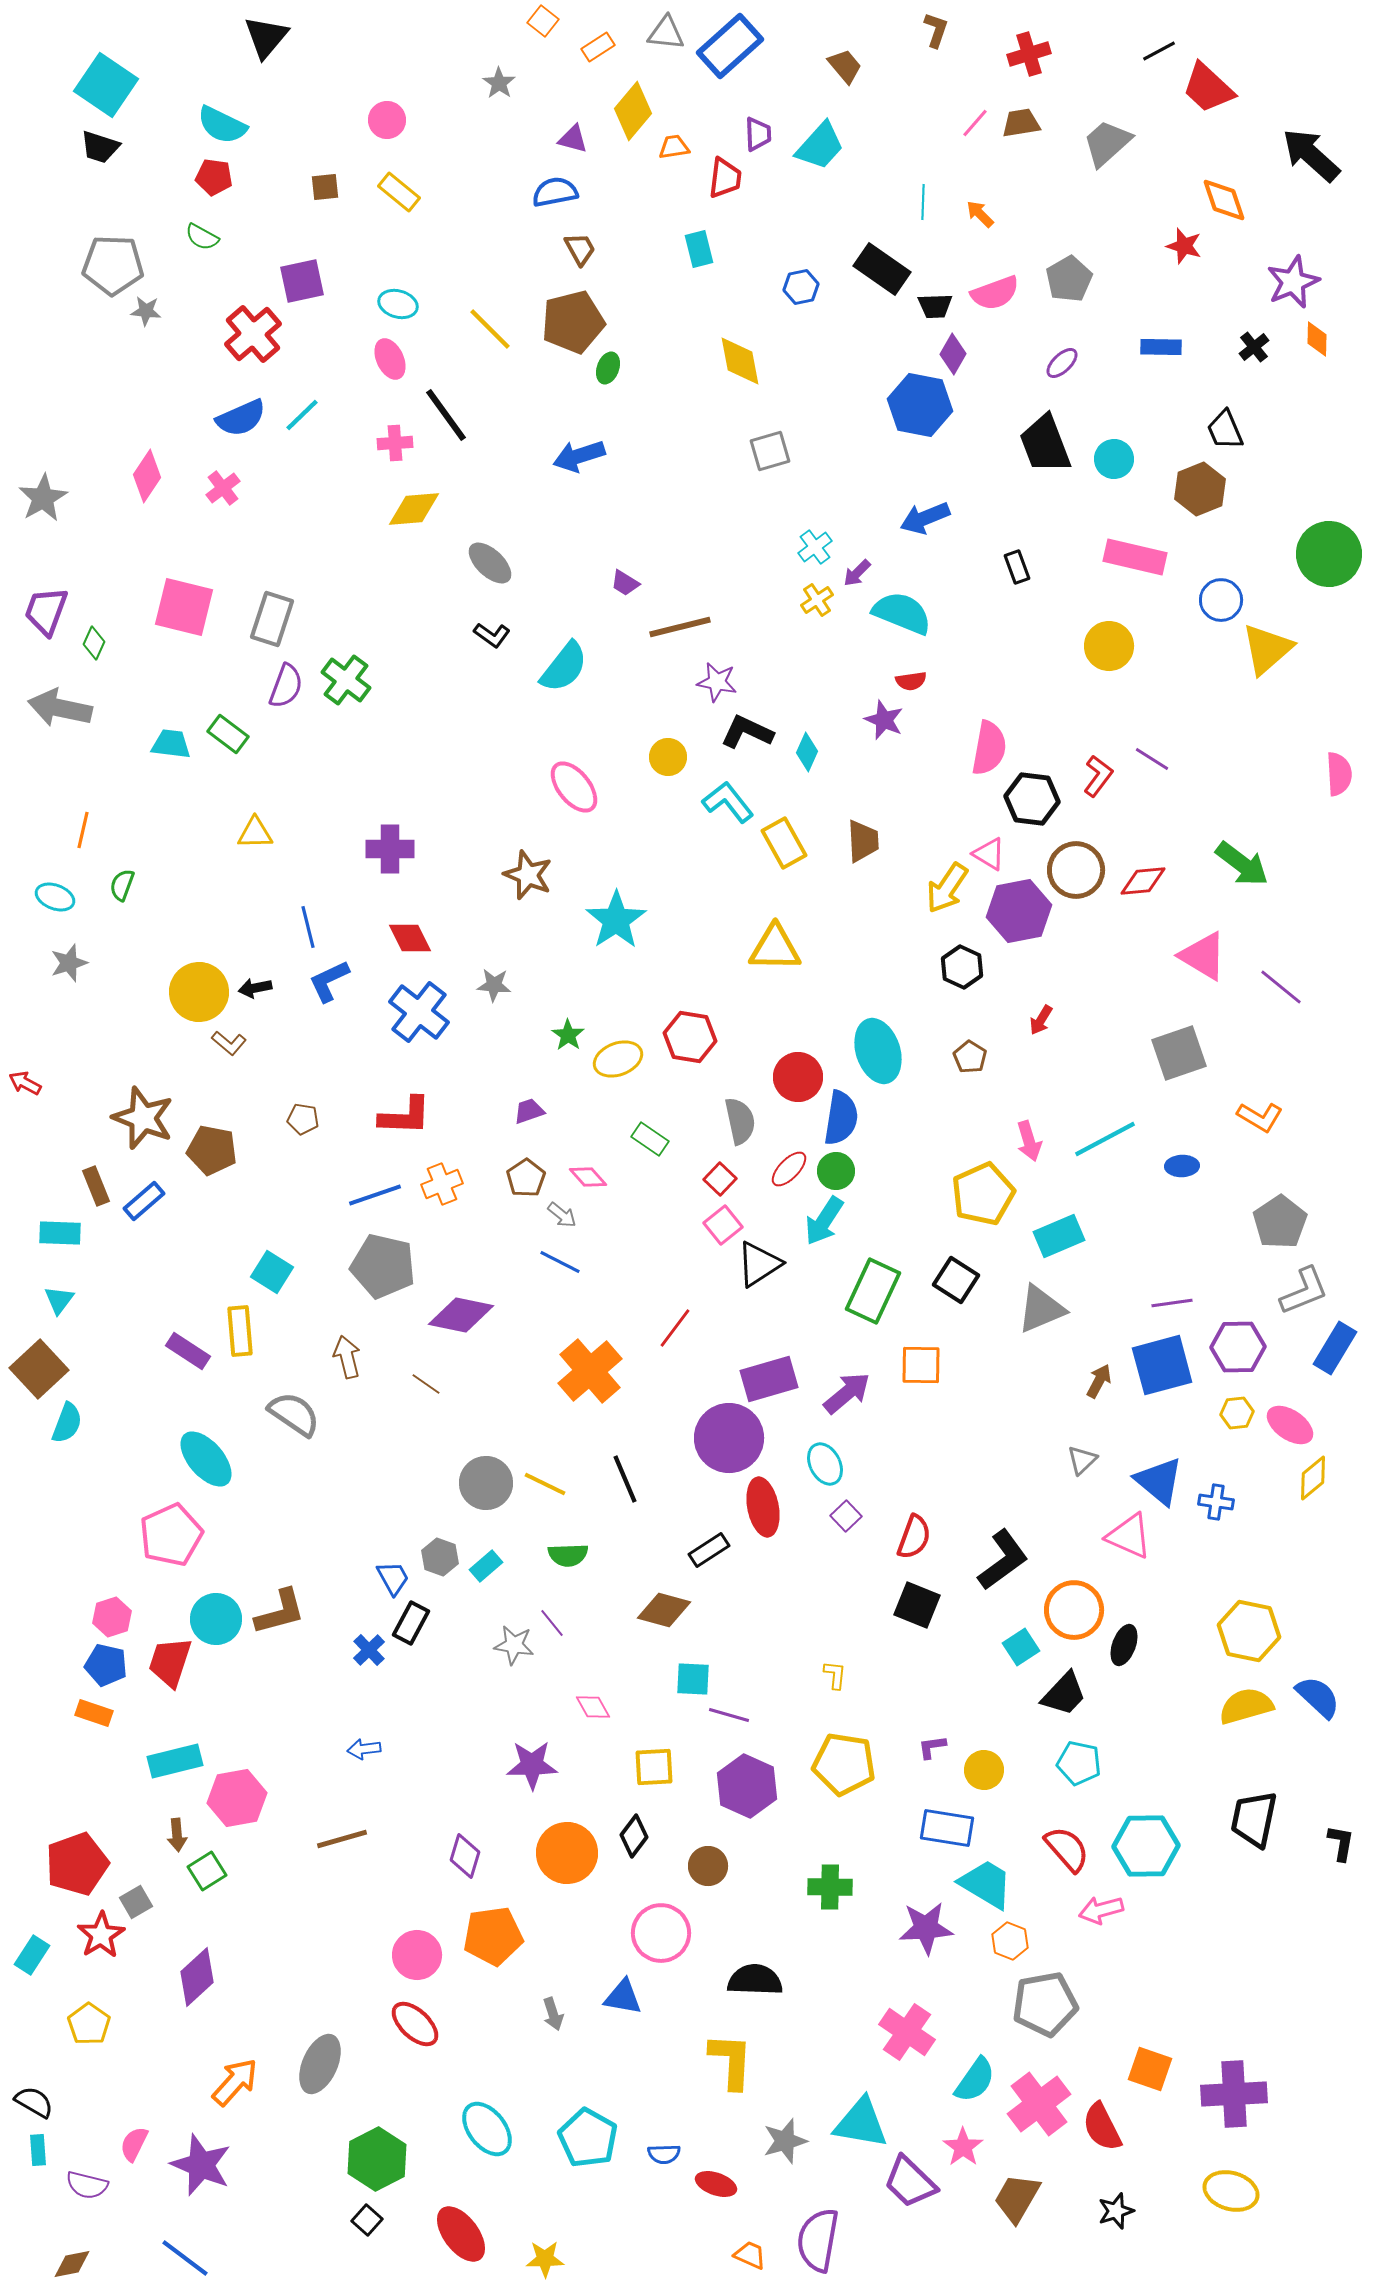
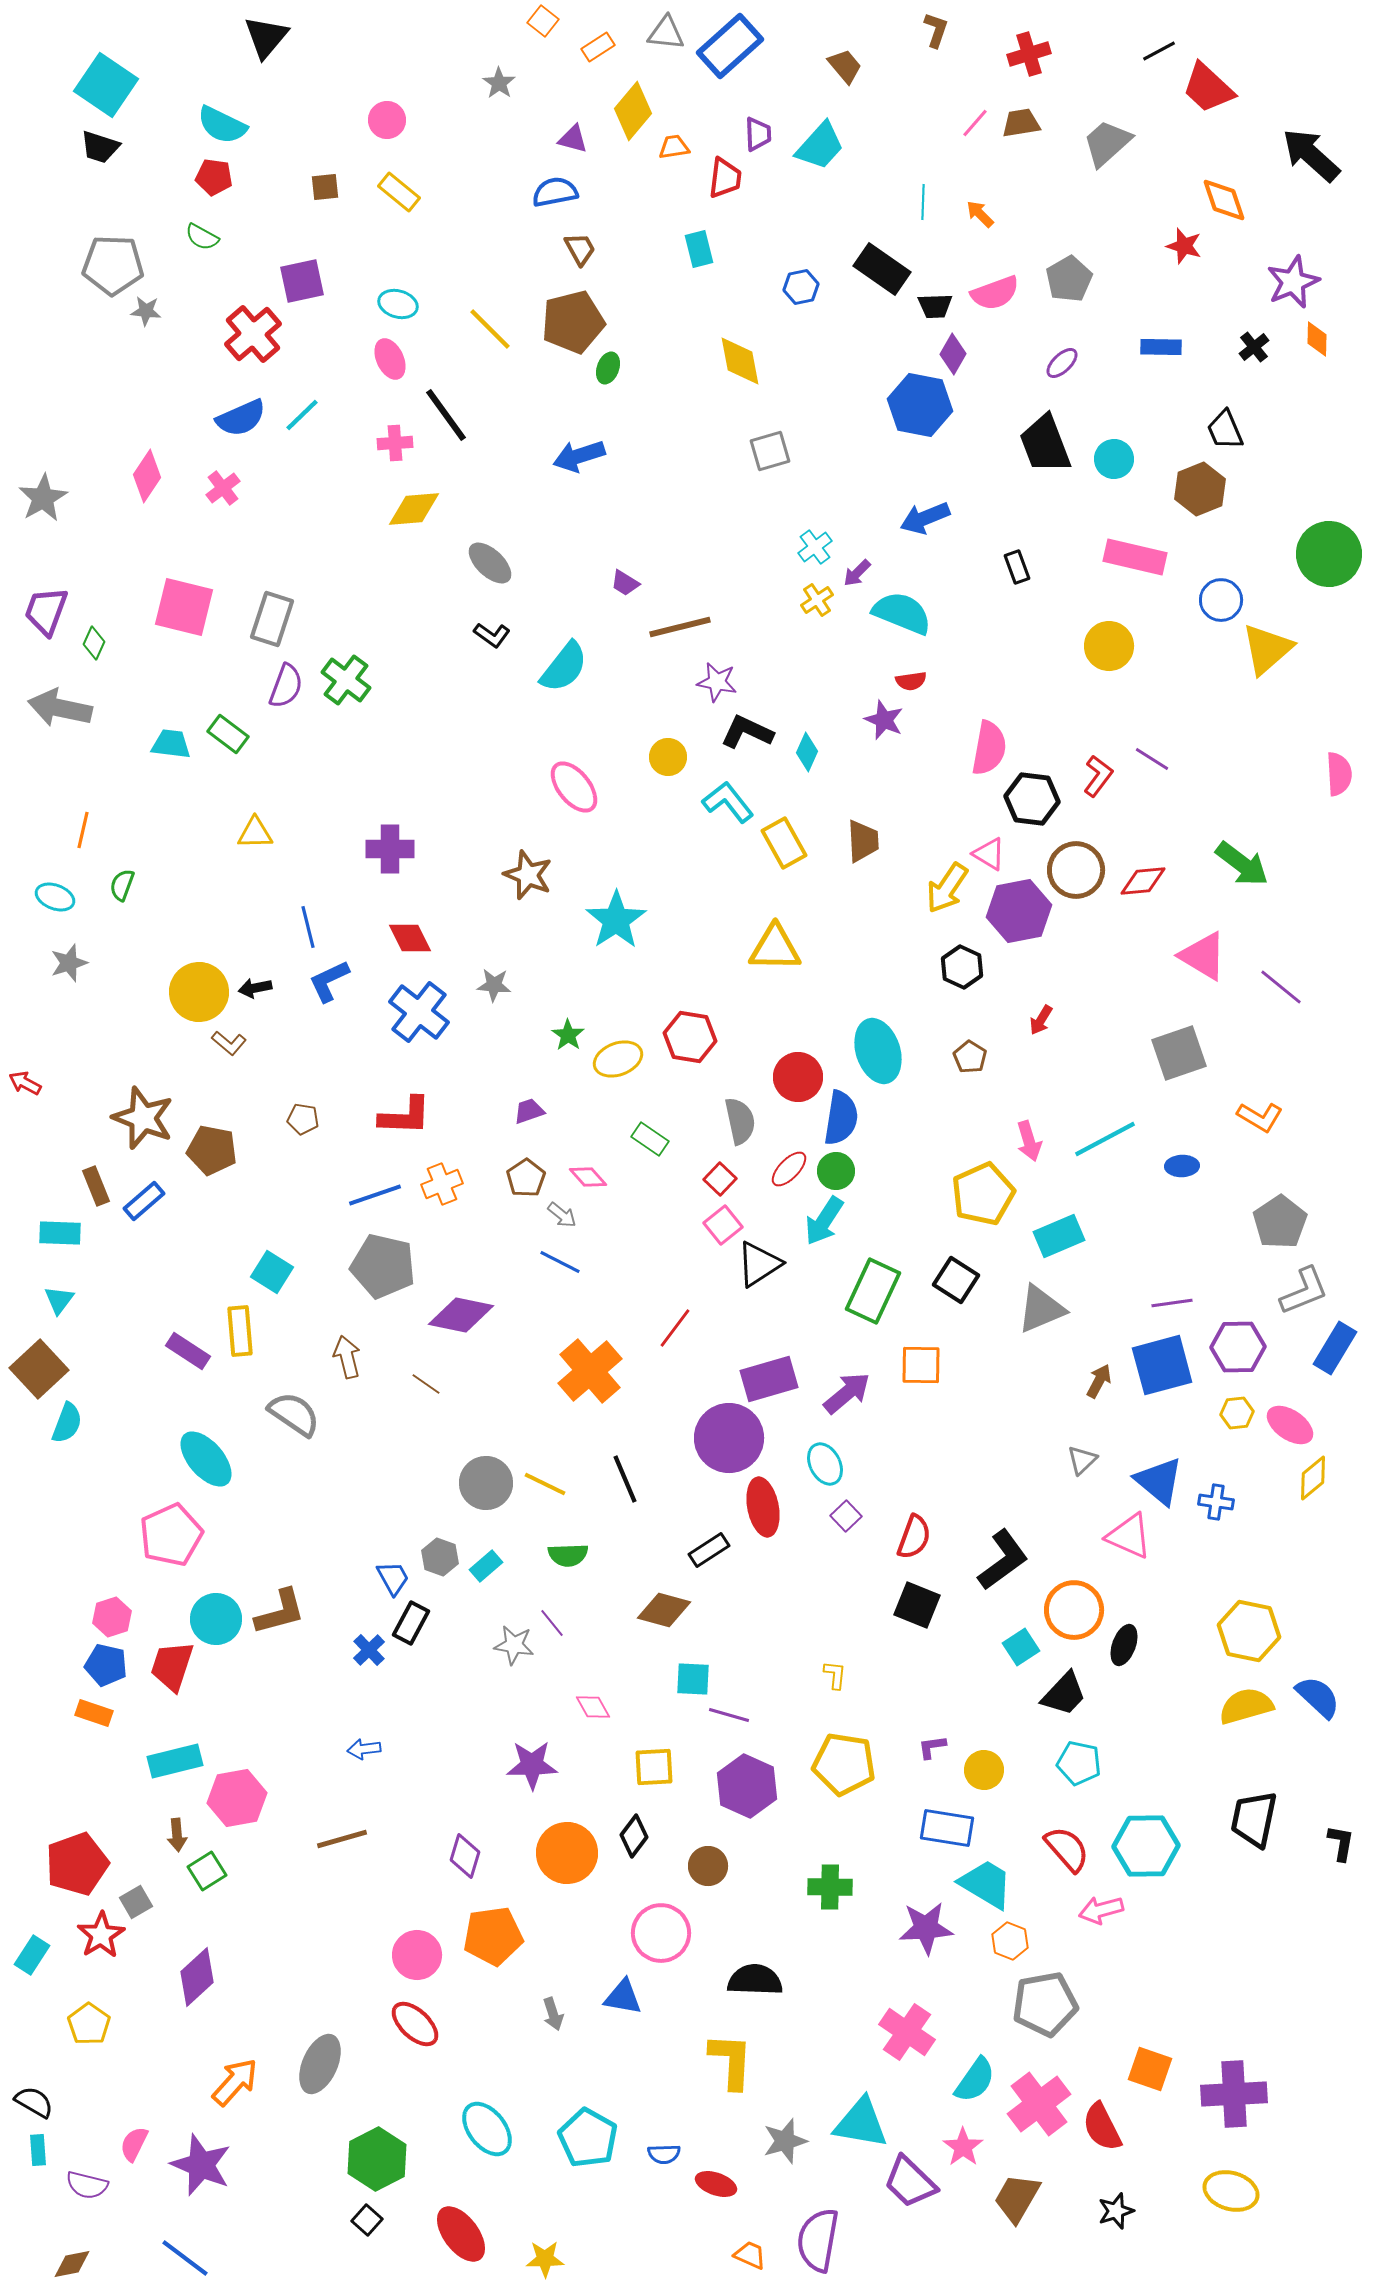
red trapezoid at (170, 1662): moved 2 px right, 4 px down
